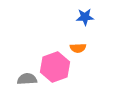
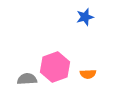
blue star: rotated 12 degrees counterclockwise
orange semicircle: moved 10 px right, 26 px down
